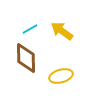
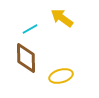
yellow arrow: moved 13 px up
